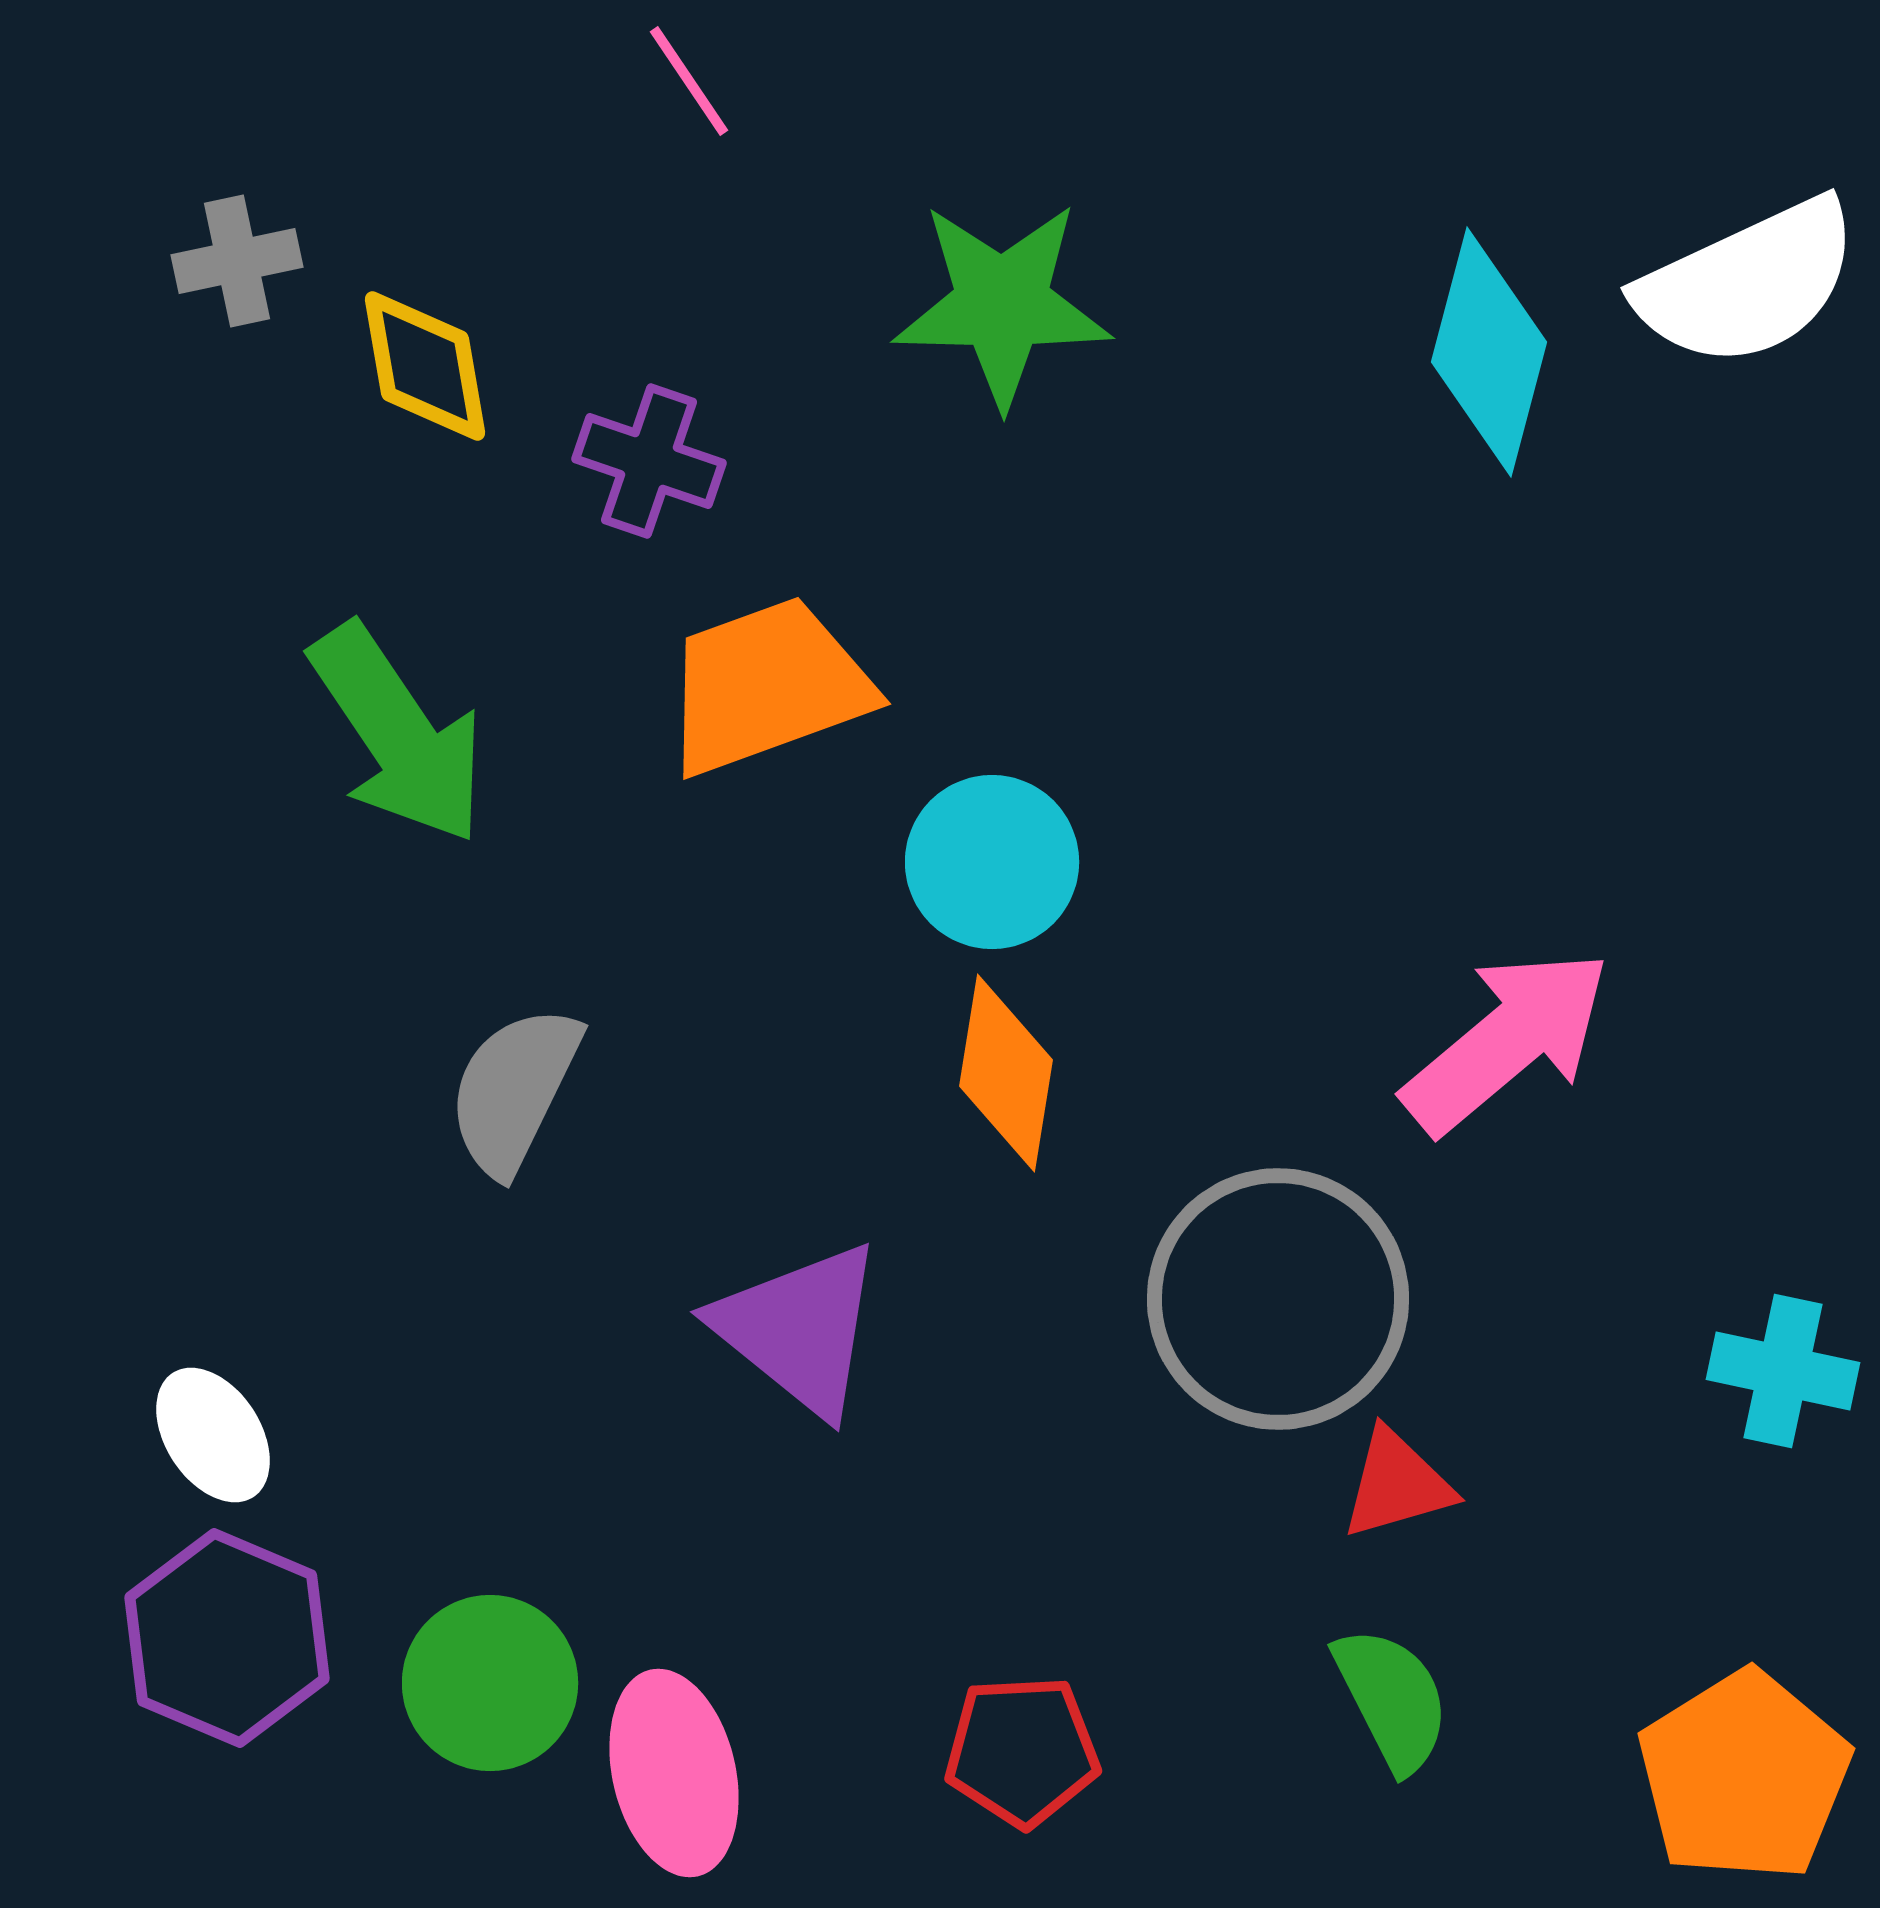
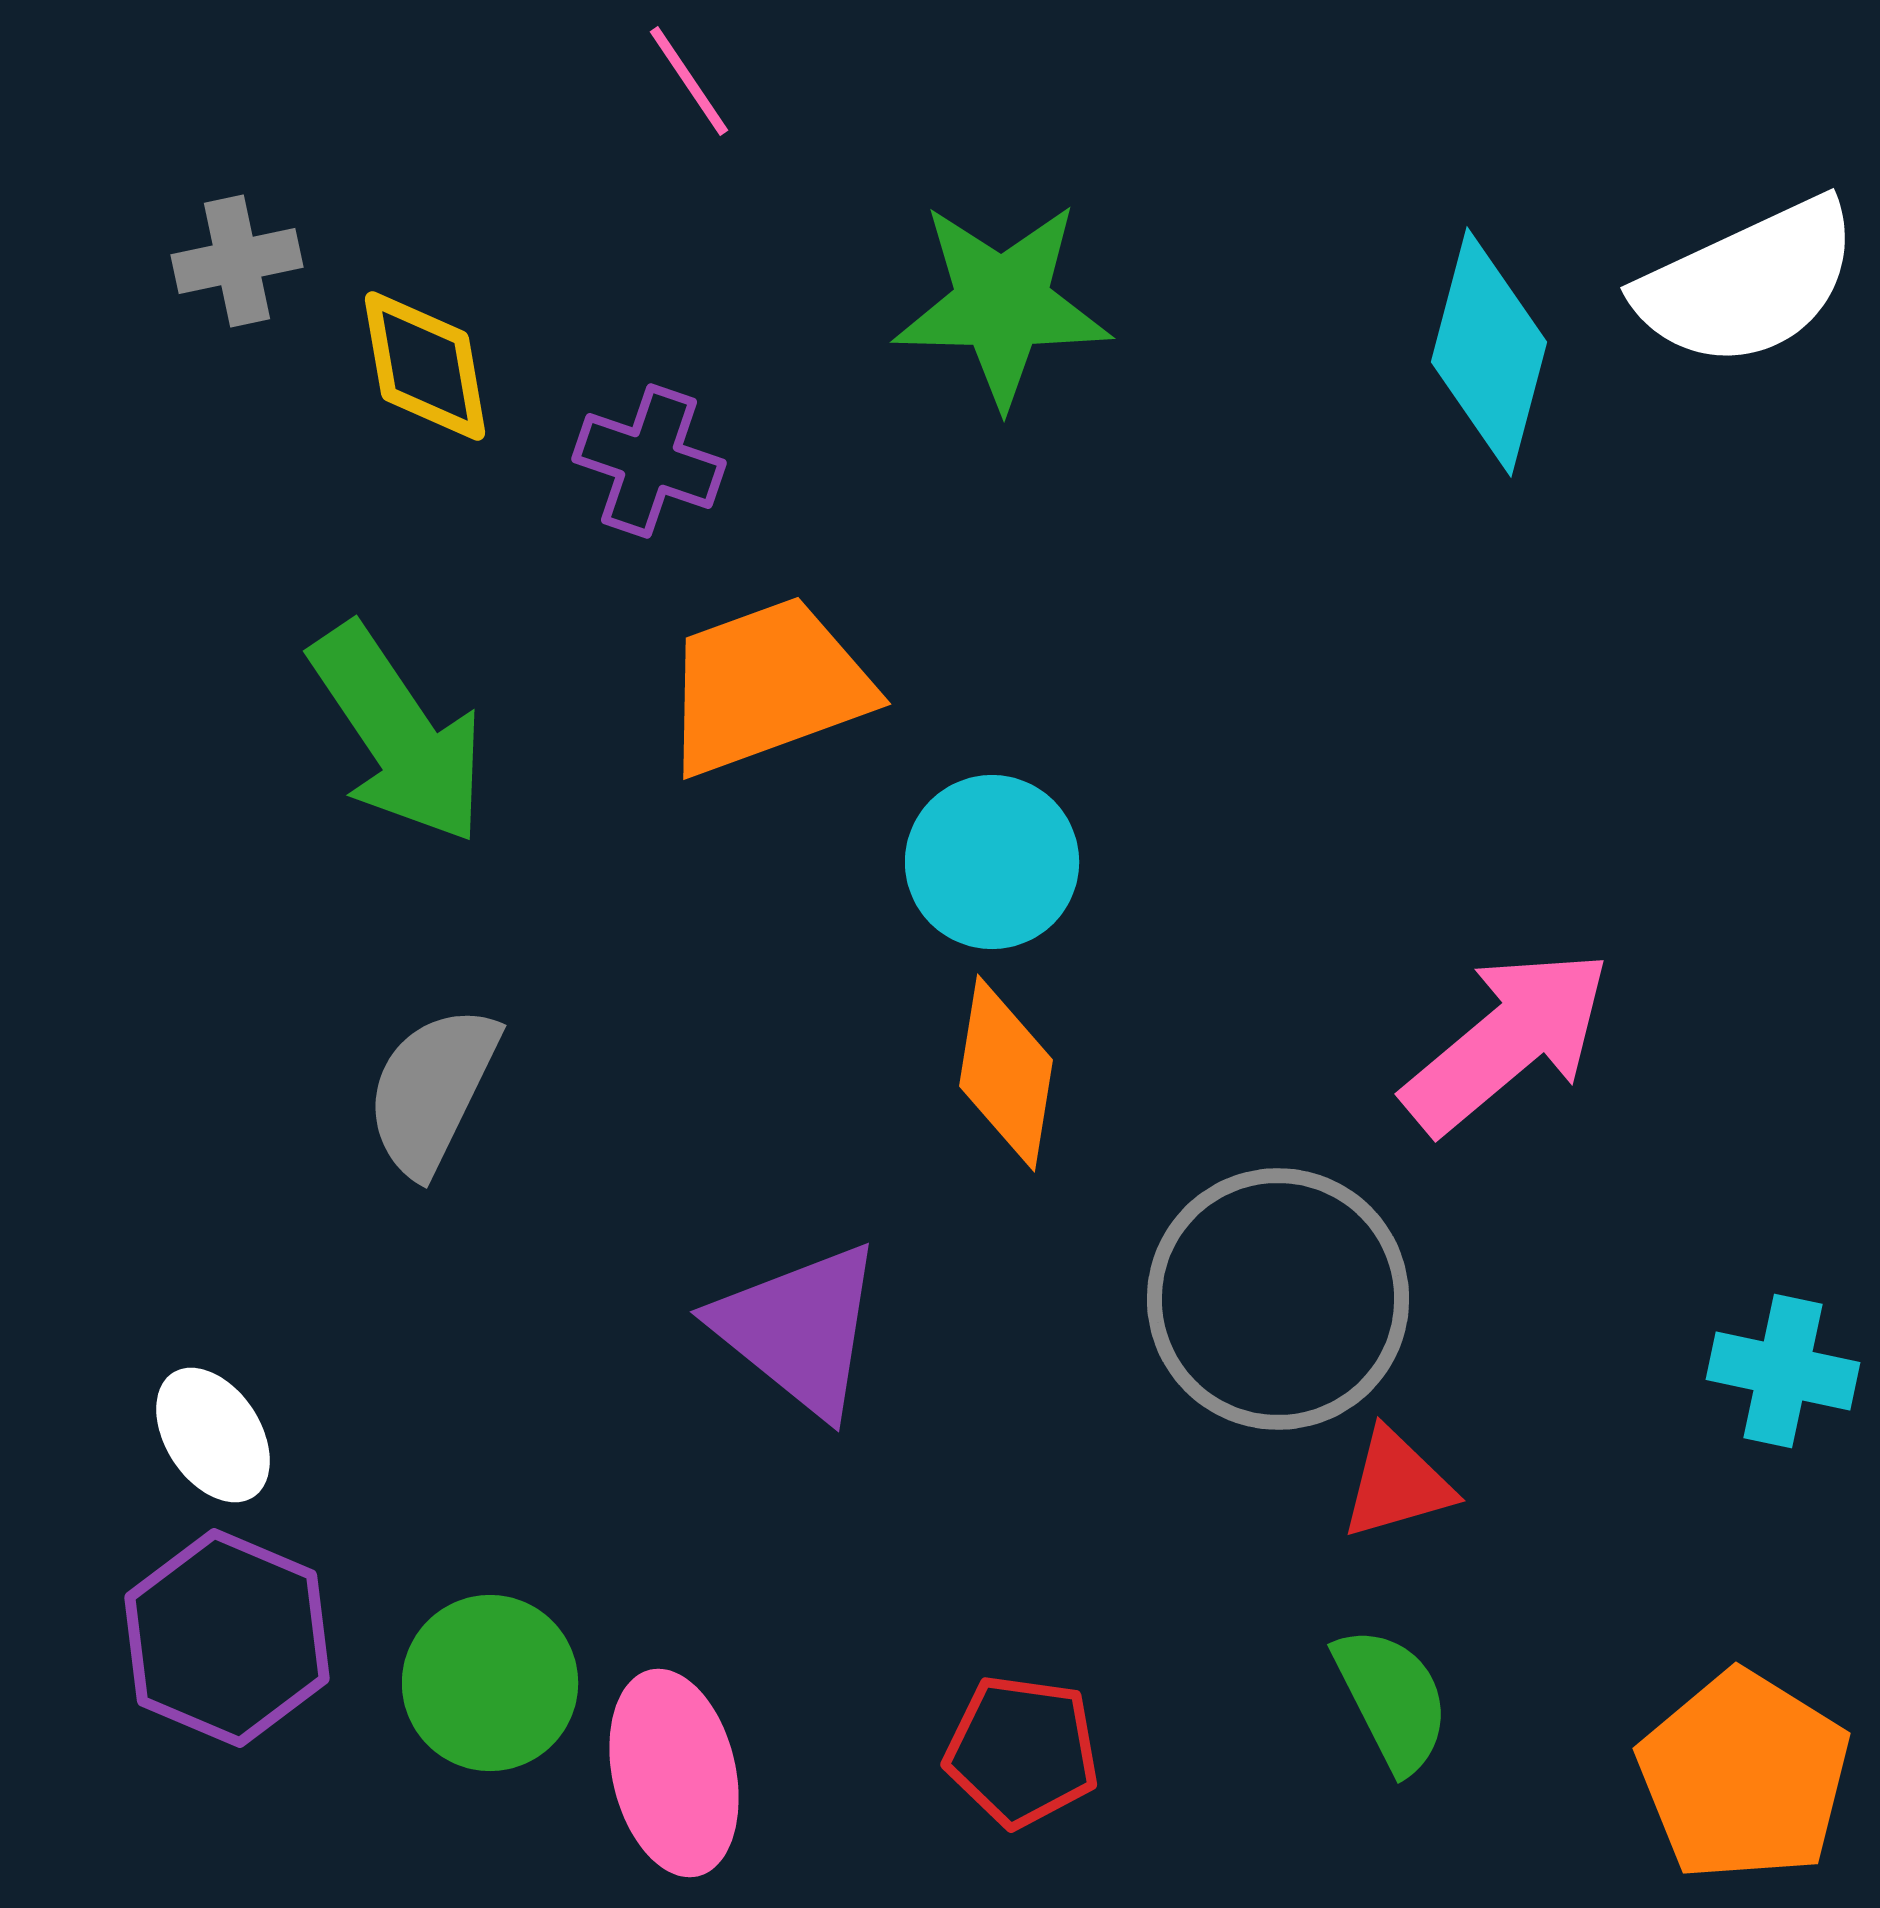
gray semicircle: moved 82 px left
red pentagon: rotated 11 degrees clockwise
orange pentagon: rotated 8 degrees counterclockwise
